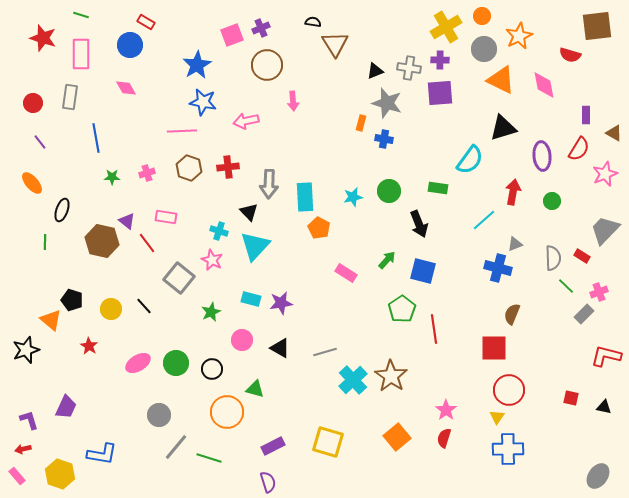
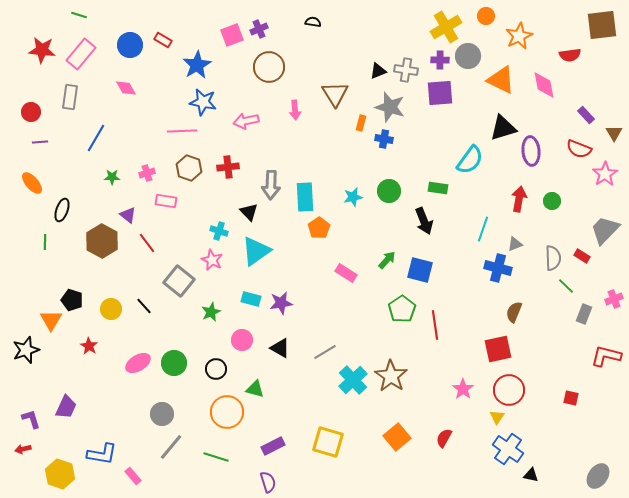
green line at (81, 15): moved 2 px left
orange circle at (482, 16): moved 4 px right
red rectangle at (146, 22): moved 17 px right, 18 px down
brown square at (597, 26): moved 5 px right, 1 px up
purple cross at (261, 28): moved 2 px left, 1 px down
red star at (43, 38): moved 1 px left, 12 px down; rotated 12 degrees counterclockwise
brown triangle at (335, 44): moved 50 px down
gray circle at (484, 49): moved 16 px left, 7 px down
pink rectangle at (81, 54): rotated 40 degrees clockwise
red semicircle at (570, 55): rotated 25 degrees counterclockwise
brown circle at (267, 65): moved 2 px right, 2 px down
gray cross at (409, 68): moved 3 px left, 2 px down
black triangle at (375, 71): moved 3 px right
pink arrow at (293, 101): moved 2 px right, 9 px down
red circle at (33, 103): moved 2 px left, 9 px down
gray star at (387, 103): moved 3 px right, 4 px down
purple rectangle at (586, 115): rotated 42 degrees counterclockwise
brown triangle at (614, 133): rotated 30 degrees clockwise
blue line at (96, 138): rotated 40 degrees clockwise
purple line at (40, 142): rotated 56 degrees counterclockwise
red semicircle at (579, 149): rotated 80 degrees clockwise
purple ellipse at (542, 156): moved 11 px left, 5 px up
pink star at (605, 174): rotated 10 degrees counterclockwise
gray arrow at (269, 184): moved 2 px right, 1 px down
red arrow at (513, 192): moved 6 px right, 7 px down
pink rectangle at (166, 217): moved 16 px up
cyan line at (484, 220): moved 1 px left, 9 px down; rotated 30 degrees counterclockwise
purple triangle at (127, 221): moved 1 px right, 6 px up
black arrow at (419, 224): moved 5 px right, 3 px up
orange pentagon at (319, 228): rotated 10 degrees clockwise
brown hexagon at (102, 241): rotated 16 degrees clockwise
cyan triangle at (255, 246): moved 1 px right, 5 px down; rotated 12 degrees clockwise
blue square at (423, 271): moved 3 px left, 1 px up
gray square at (179, 278): moved 3 px down
pink cross at (599, 292): moved 15 px right, 7 px down
brown semicircle at (512, 314): moved 2 px right, 2 px up
gray rectangle at (584, 314): rotated 24 degrees counterclockwise
orange triangle at (51, 320): rotated 20 degrees clockwise
red line at (434, 329): moved 1 px right, 4 px up
red square at (494, 348): moved 4 px right, 1 px down; rotated 12 degrees counterclockwise
gray line at (325, 352): rotated 15 degrees counterclockwise
green circle at (176, 363): moved 2 px left
black circle at (212, 369): moved 4 px right
black triangle at (604, 407): moved 73 px left, 68 px down
pink star at (446, 410): moved 17 px right, 21 px up
gray circle at (159, 415): moved 3 px right, 1 px up
purple L-shape at (29, 420): moved 2 px right, 1 px up
red semicircle at (444, 438): rotated 12 degrees clockwise
gray line at (176, 447): moved 5 px left
blue cross at (508, 449): rotated 36 degrees clockwise
green line at (209, 458): moved 7 px right, 1 px up
pink rectangle at (17, 476): moved 116 px right
